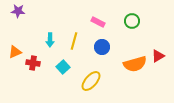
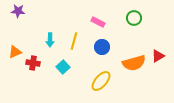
green circle: moved 2 px right, 3 px up
orange semicircle: moved 1 px left, 1 px up
yellow ellipse: moved 10 px right
